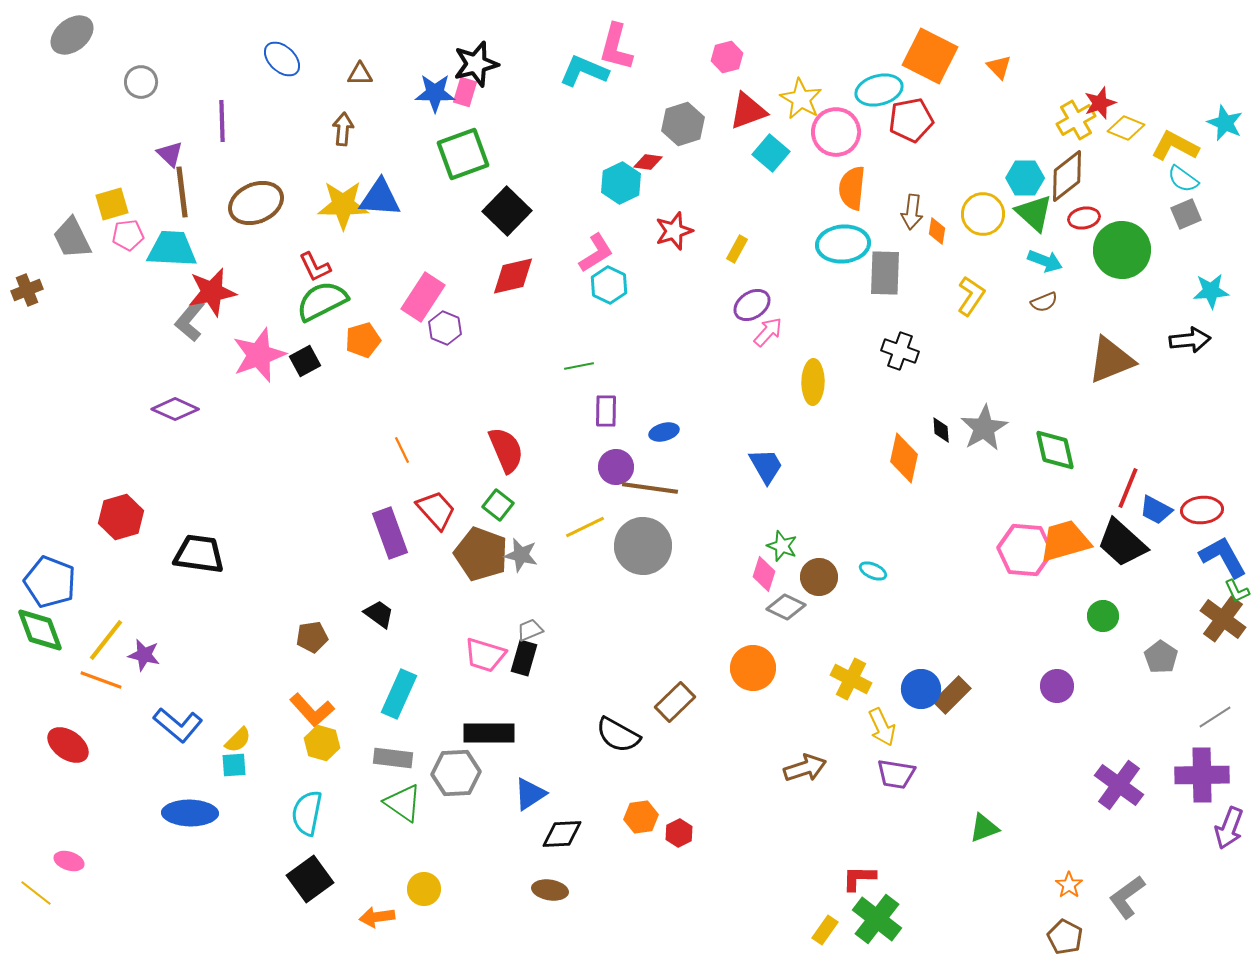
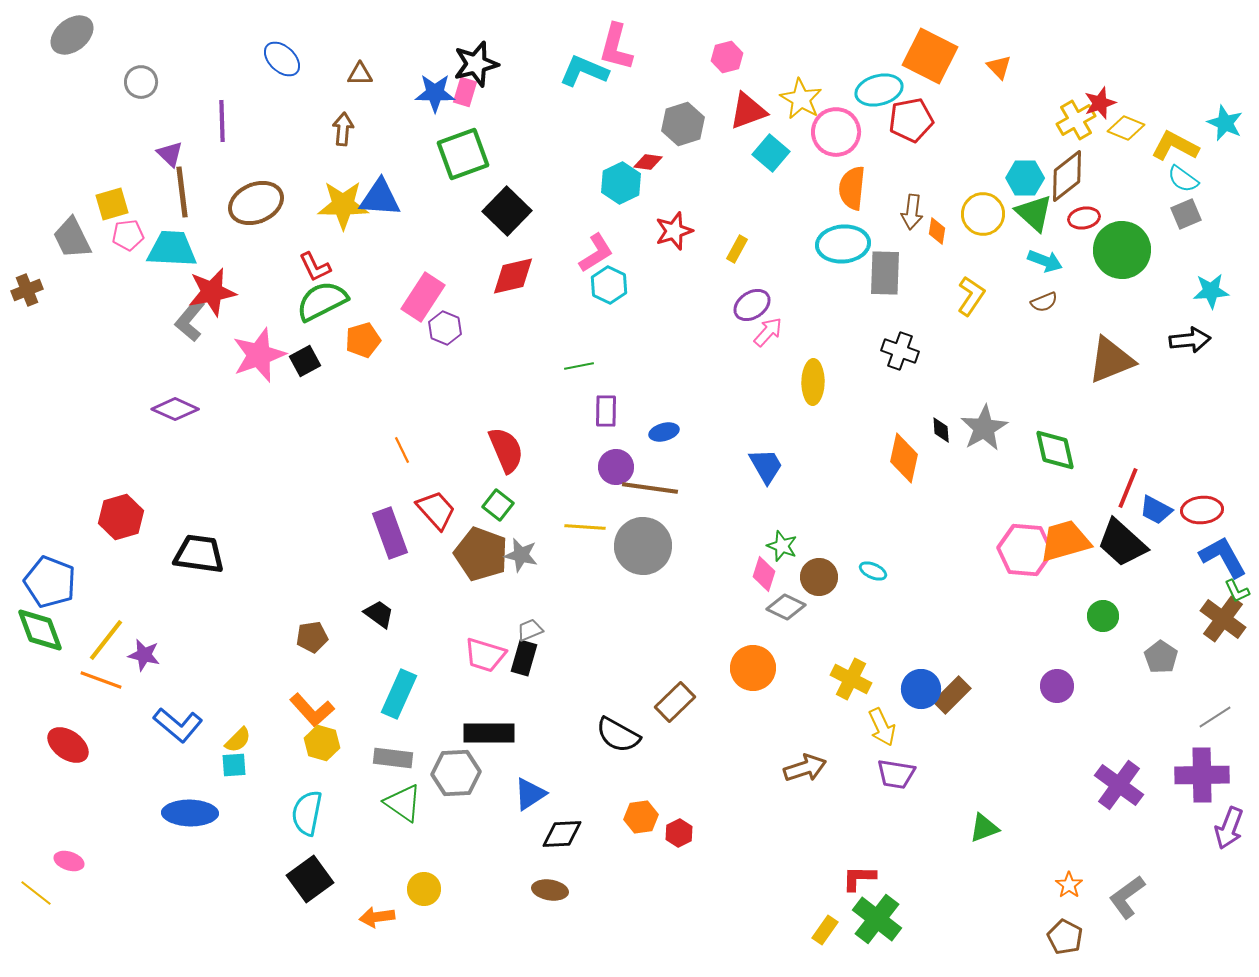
yellow line at (585, 527): rotated 30 degrees clockwise
